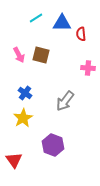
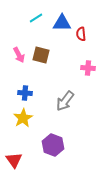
blue cross: rotated 32 degrees counterclockwise
